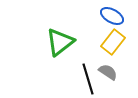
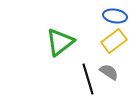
blue ellipse: moved 3 px right; rotated 20 degrees counterclockwise
yellow rectangle: moved 1 px right, 1 px up; rotated 15 degrees clockwise
gray semicircle: moved 1 px right
